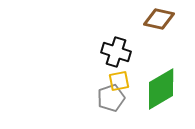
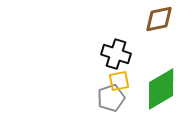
brown diamond: rotated 24 degrees counterclockwise
black cross: moved 2 px down
